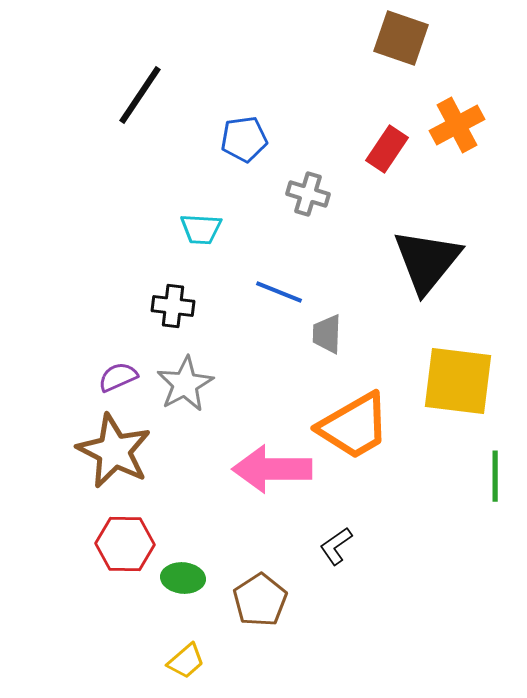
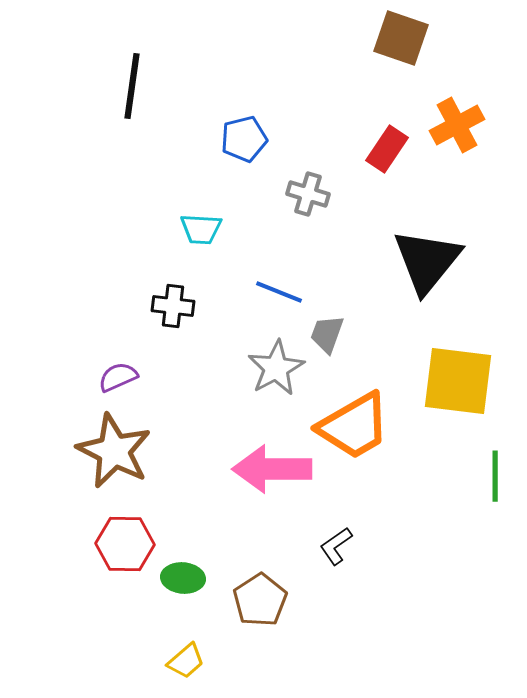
black line: moved 8 px left, 9 px up; rotated 26 degrees counterclockwise
blue pentagon: rotated 6 degrees counterclockwise
gray trapezoid: rotated 18 degrees clockwise
gray star: moved 91 px right, 16 px up
